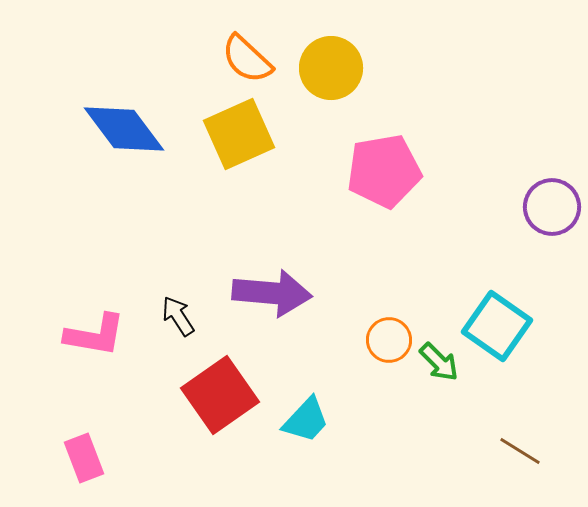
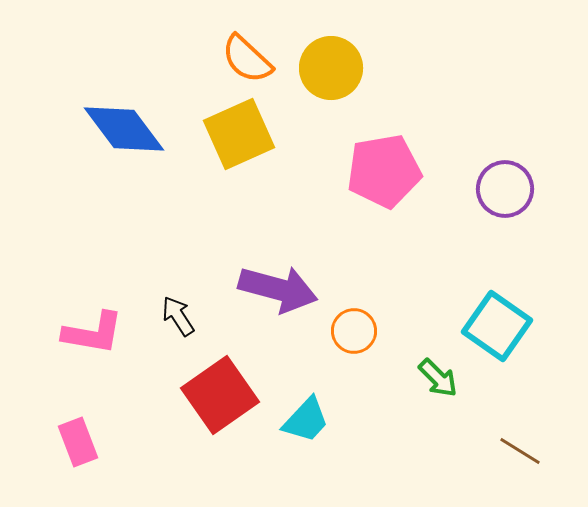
purple circle: moved 47 px left, 18 px up
purple arrow: moved 6 px right, 4 px up; rotated 10 degrees clockwise
pink L-shape: moved 2 px left, 2 px up
orange circle: moved 35 px left, 9 px up
green arrow: moved 1 px left, 16 px down
pink rectangle: moved 6 px left, 16 px up
